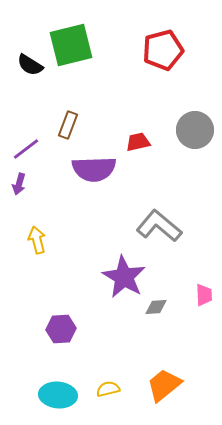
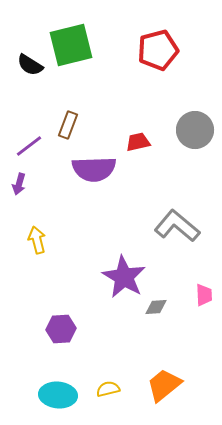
red pentagon: moved 5 px left
purple line: moved 3 px right, 3 px up
gray L-shape: moved 18 px right
